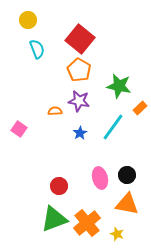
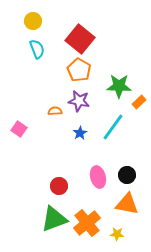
yellow circle: moved 5 px right, 1 px down
green star: rotated 10 degrees counterclockwise
orange rectangle: moved 1 px left, 6 px up
pink ellipse: moved 2 px left, 1 px up
yellow star: rotated 16 degrees counterclockwise
